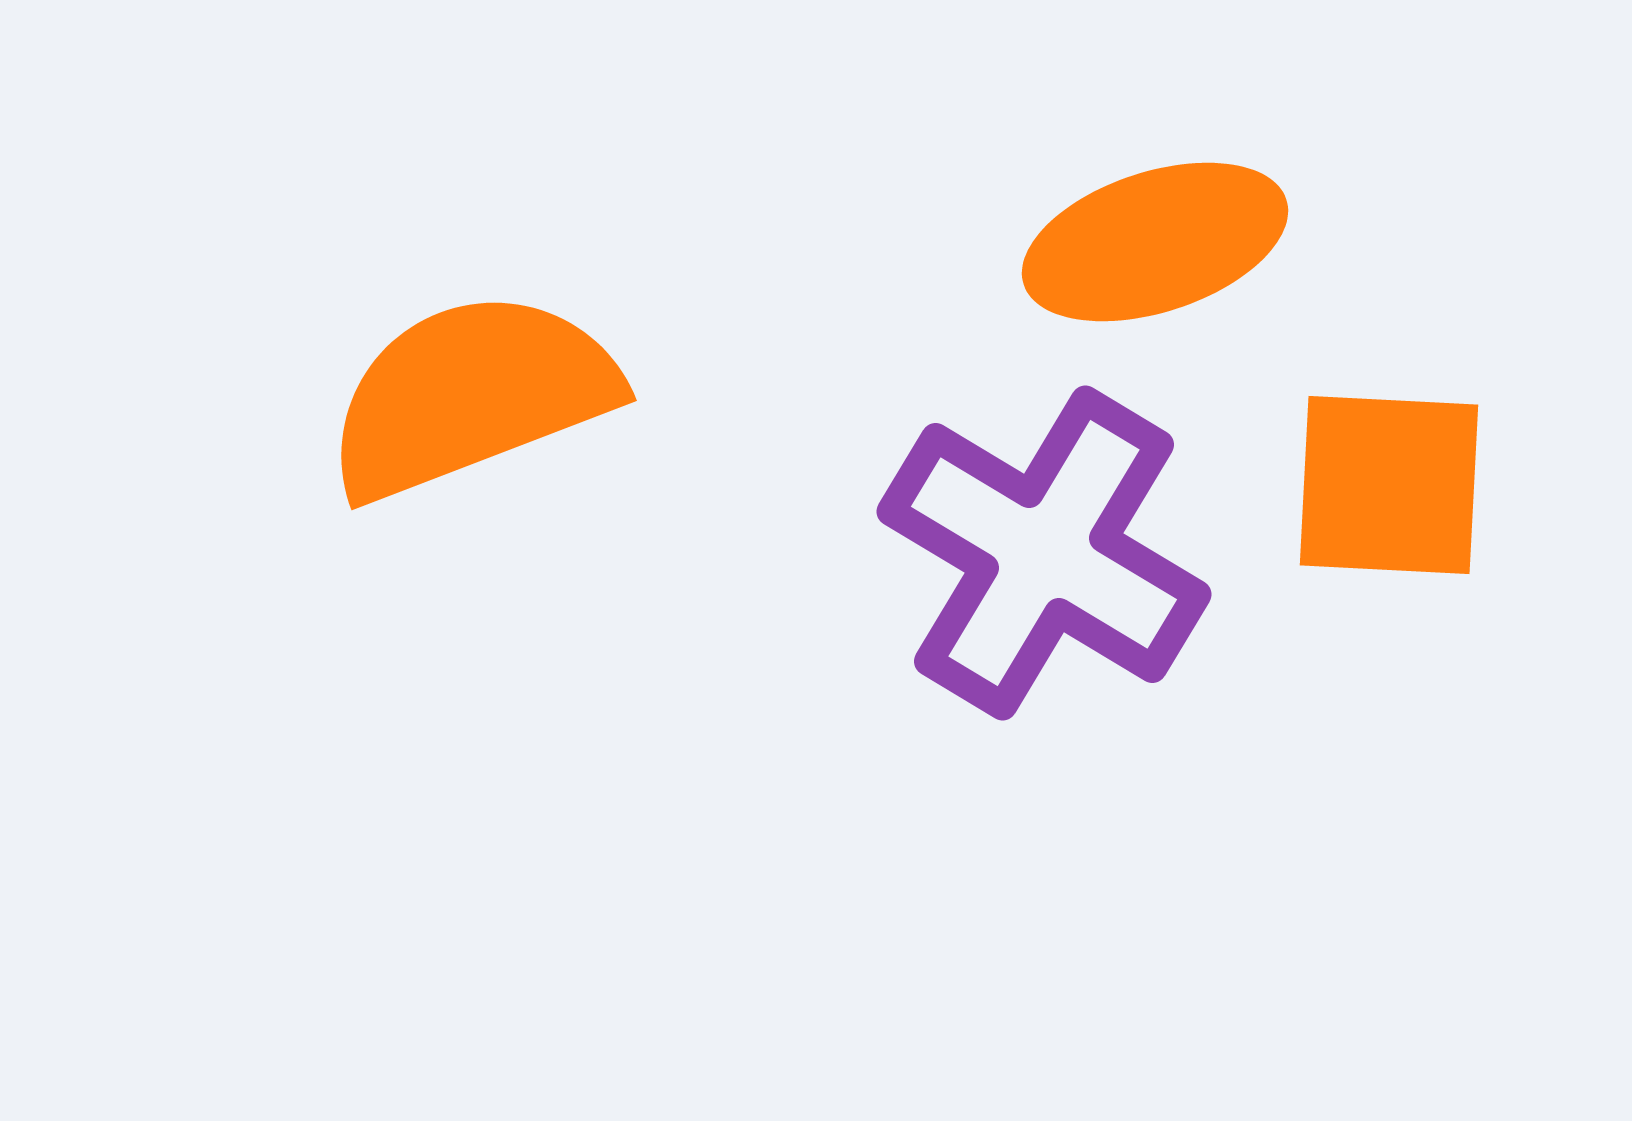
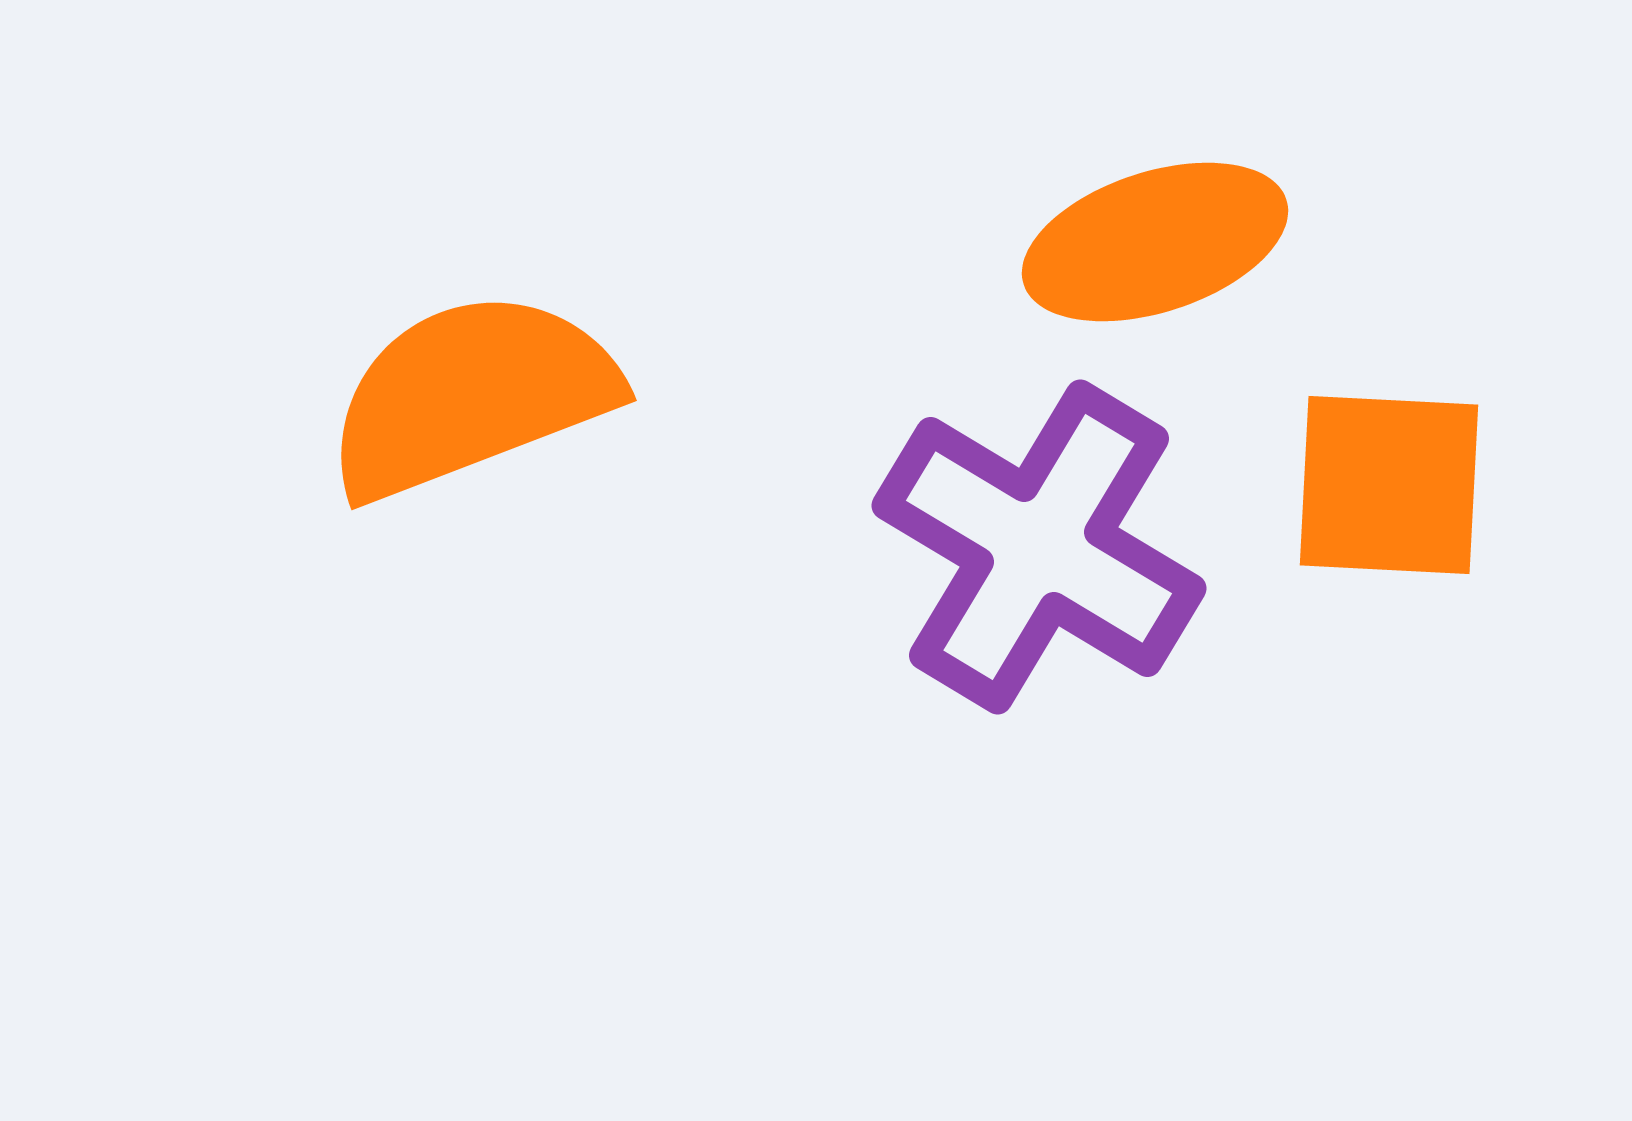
purple cross: moved 5 px left, 6 px up
